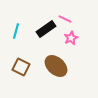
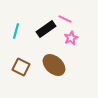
brown ellipse: moved 2 px left, 1 px up
